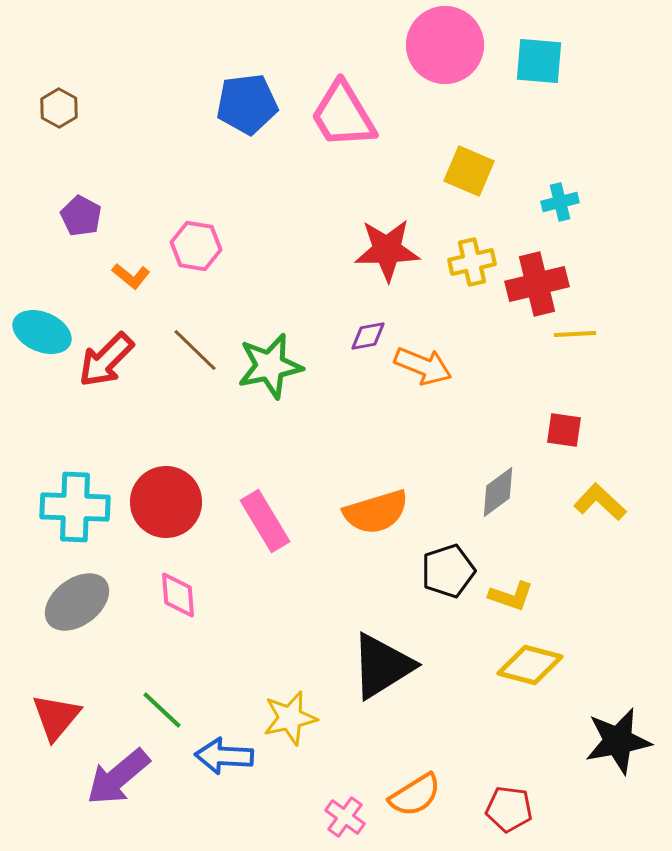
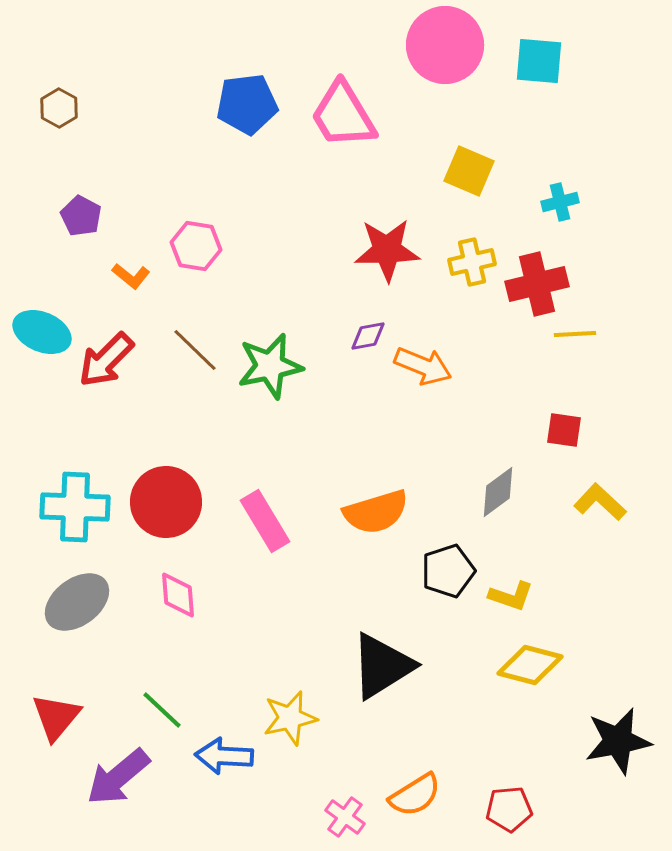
red pentagon at (509, 809): rotated 12 degrees counterclockwise
